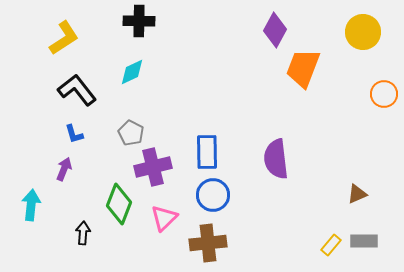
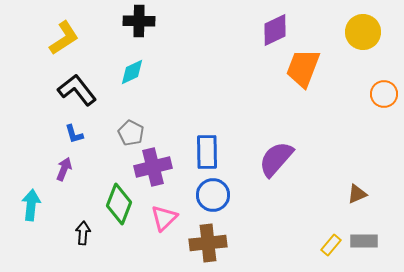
purple diamond: rotated 36 degrees clockwise
purple semicircle: rotated 48 degrees clockwise
